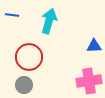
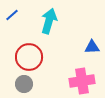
blue line: rotated 48 degrees counterclockwise
blue triangle: moved 2 px left, 1 px down
pink cross: moved 7 px left
gray circle: moved 1 px up
